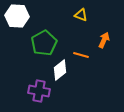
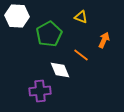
yellow triangle: moved 2 px down
green pentagon: moved 5 px right, 9 px up
orange line: rotated 21 degrees clockwise
white diamond: rotated 75 degrees counterclockwise
purple cross: moved 1 px right; rotated 15 degrees counterclockwise
